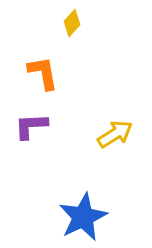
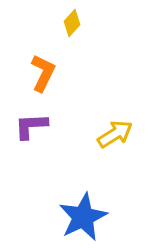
orange L-shape: rotated 36 degrees clockwise
